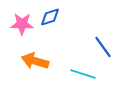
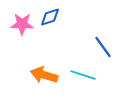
orange arrow: moved 9 px right, 14 px down
cyan line: moved 1 px down
